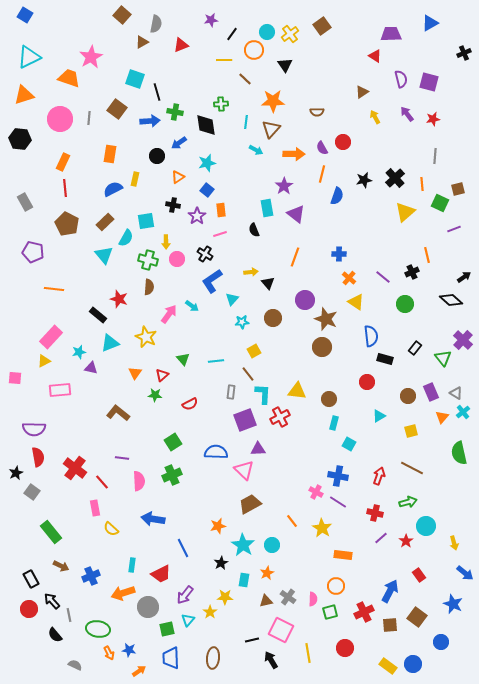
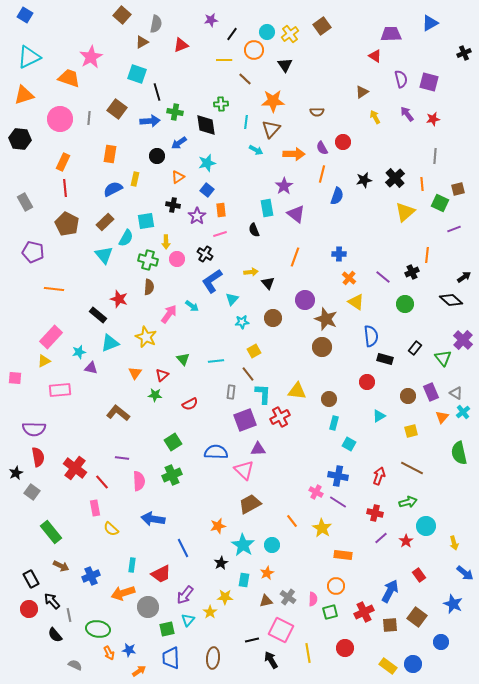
cyan square at (135, 79): moved 2 px right, 5 px up
orange line at (427, 255): rotated 21 degrees clockwise
